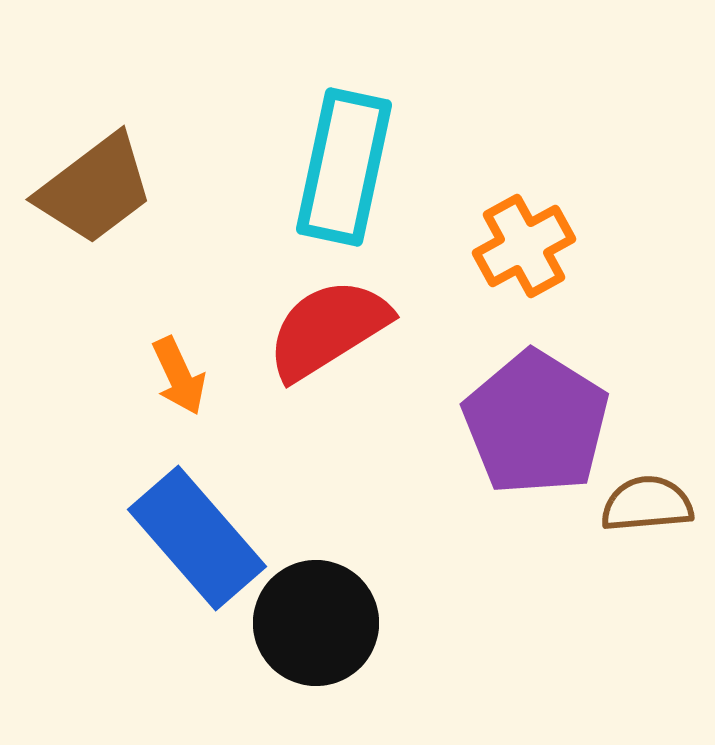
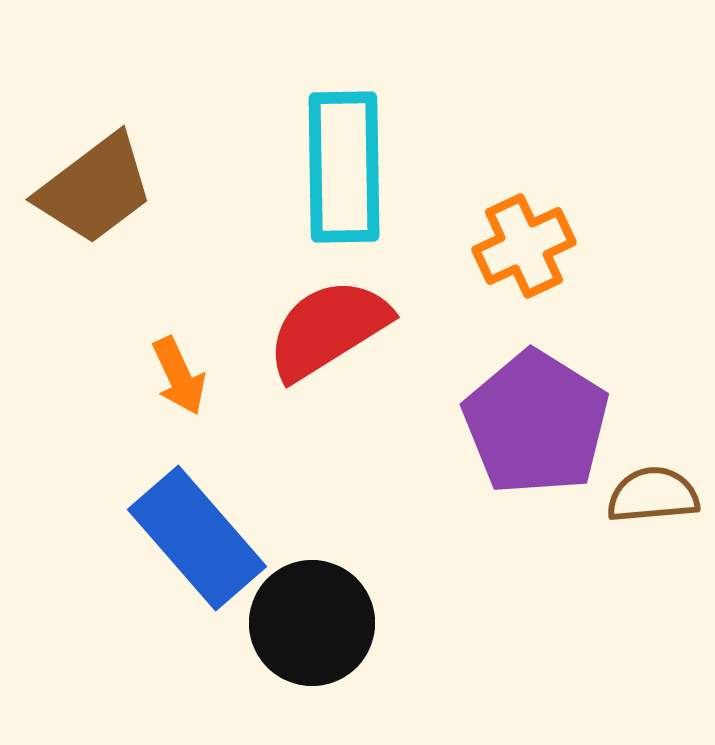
cyan rectangle: rotated 13 degrees counterclockwise
orange cross: rotated 4 degrees clockwise
brown semicircle: moved 6 px right, 9 px up
black circle: moved 4 px left
